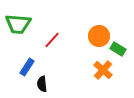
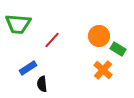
blue rectangle: moved 1 px right, 1 px down; rotated 24 degrees clockwise
